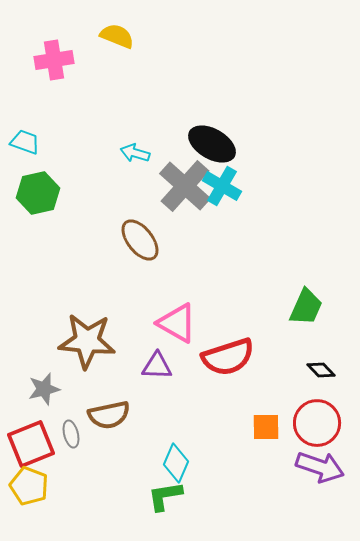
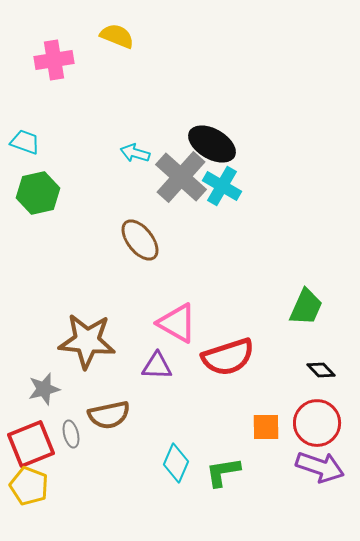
gray cross: moved 4 px left, 9 px up
green L-shape: moved 58 px right, 24 px up
